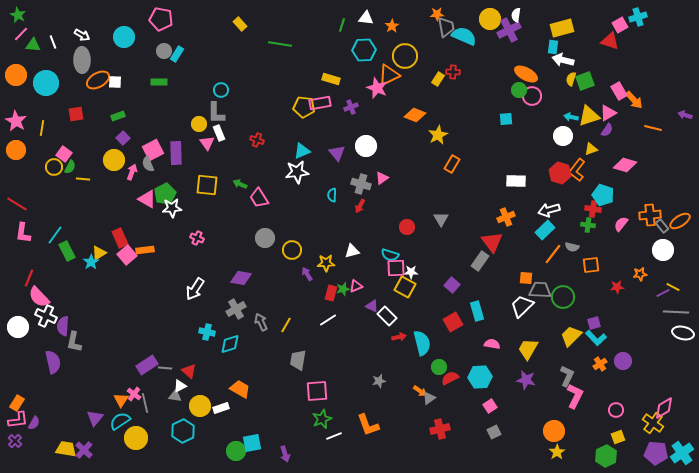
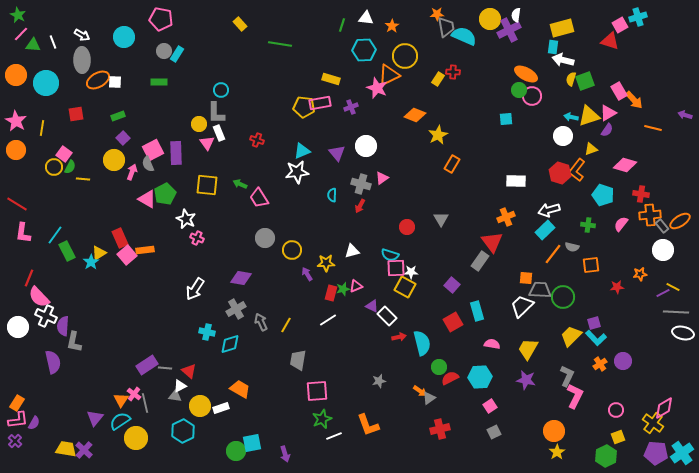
white star at (172, 208): moved 14 px right, 11 px down; rotated 30 degrees clockwise
red cross at (593, 209): moved 48 px right, 15 px up
